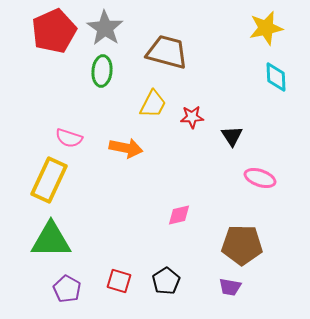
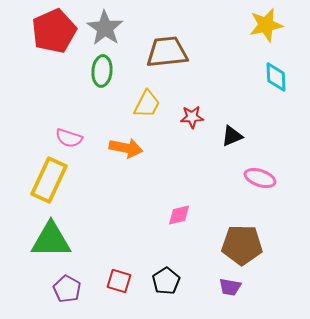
yellow star: moved 3 px up
brown trapezoid: rotated 21 degrees counterclockwise
yellow trapezoid: moved 6 px left
black triangle: rotated 40 degrees clockwise
